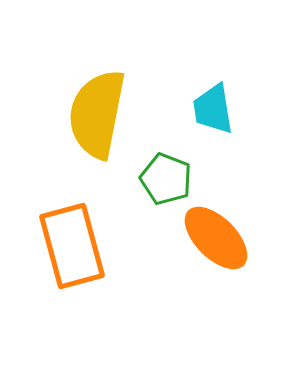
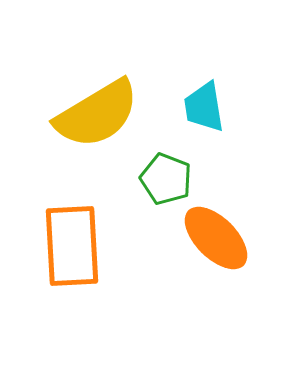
cyan trapezoid: moved 9 px left, 2 px up
yellow semicircle: rotated 132 degrees counterclockwise
orange rectangle: rotated 12 degrees clockwise
